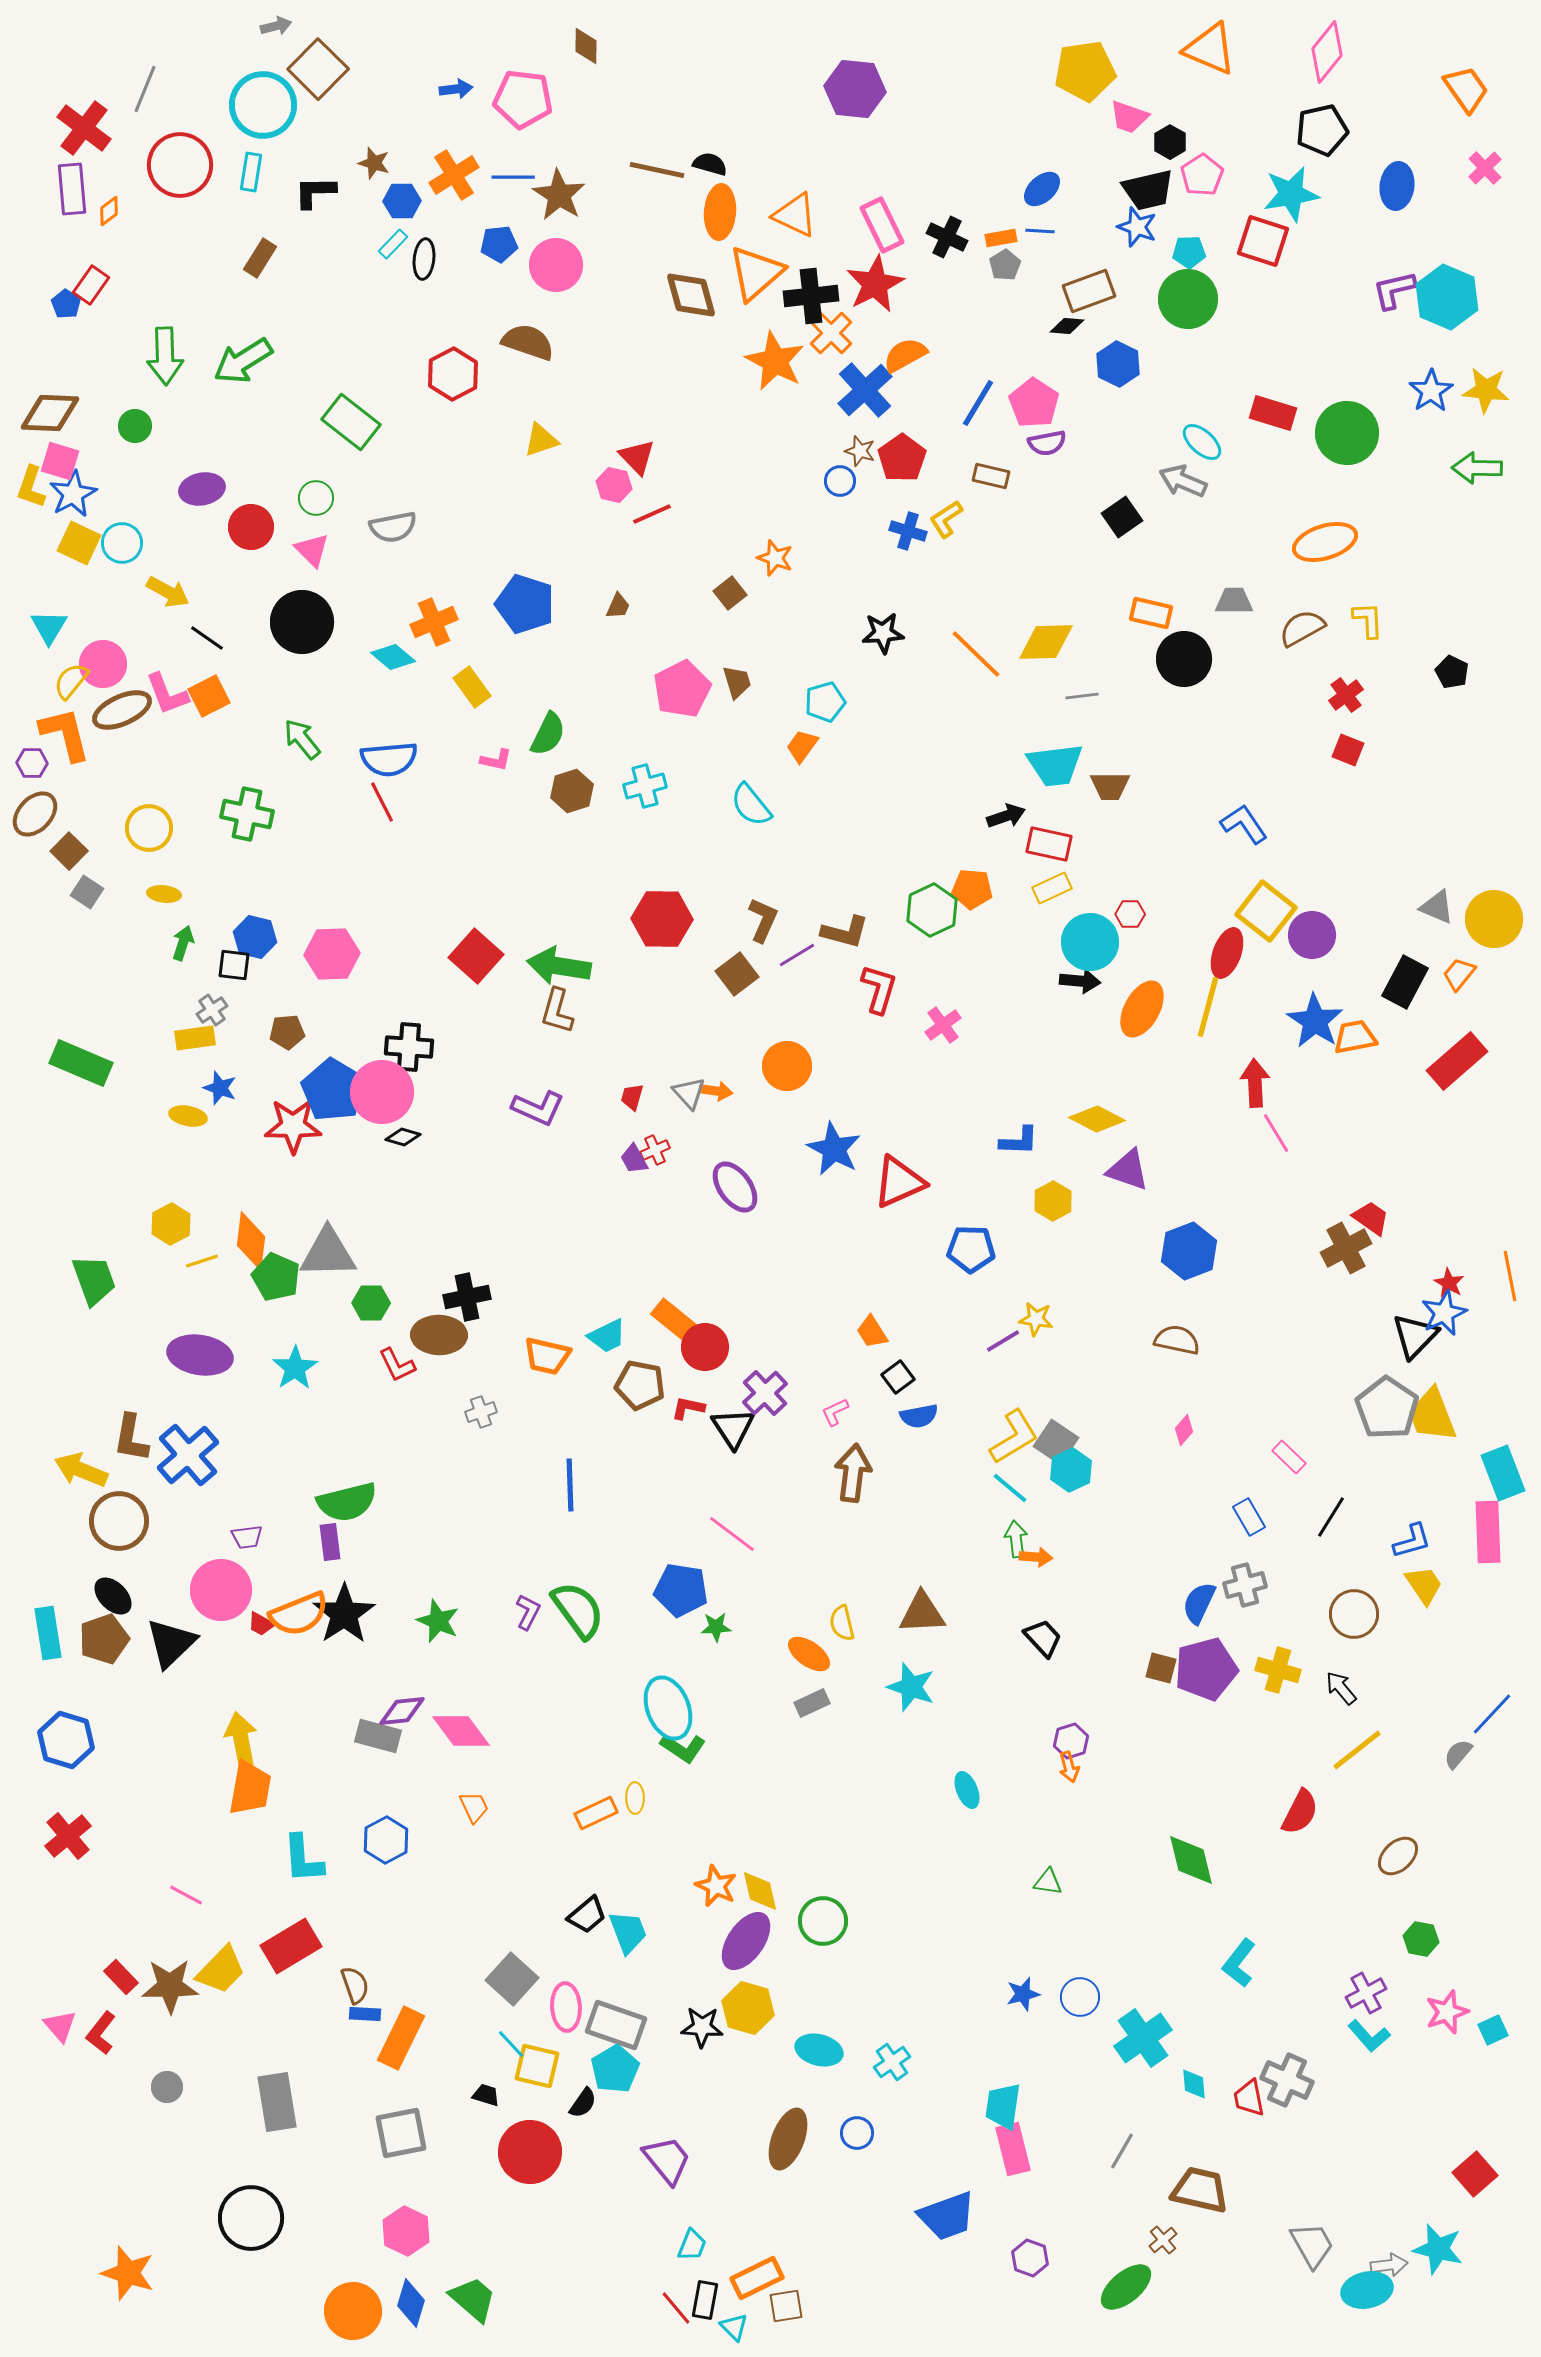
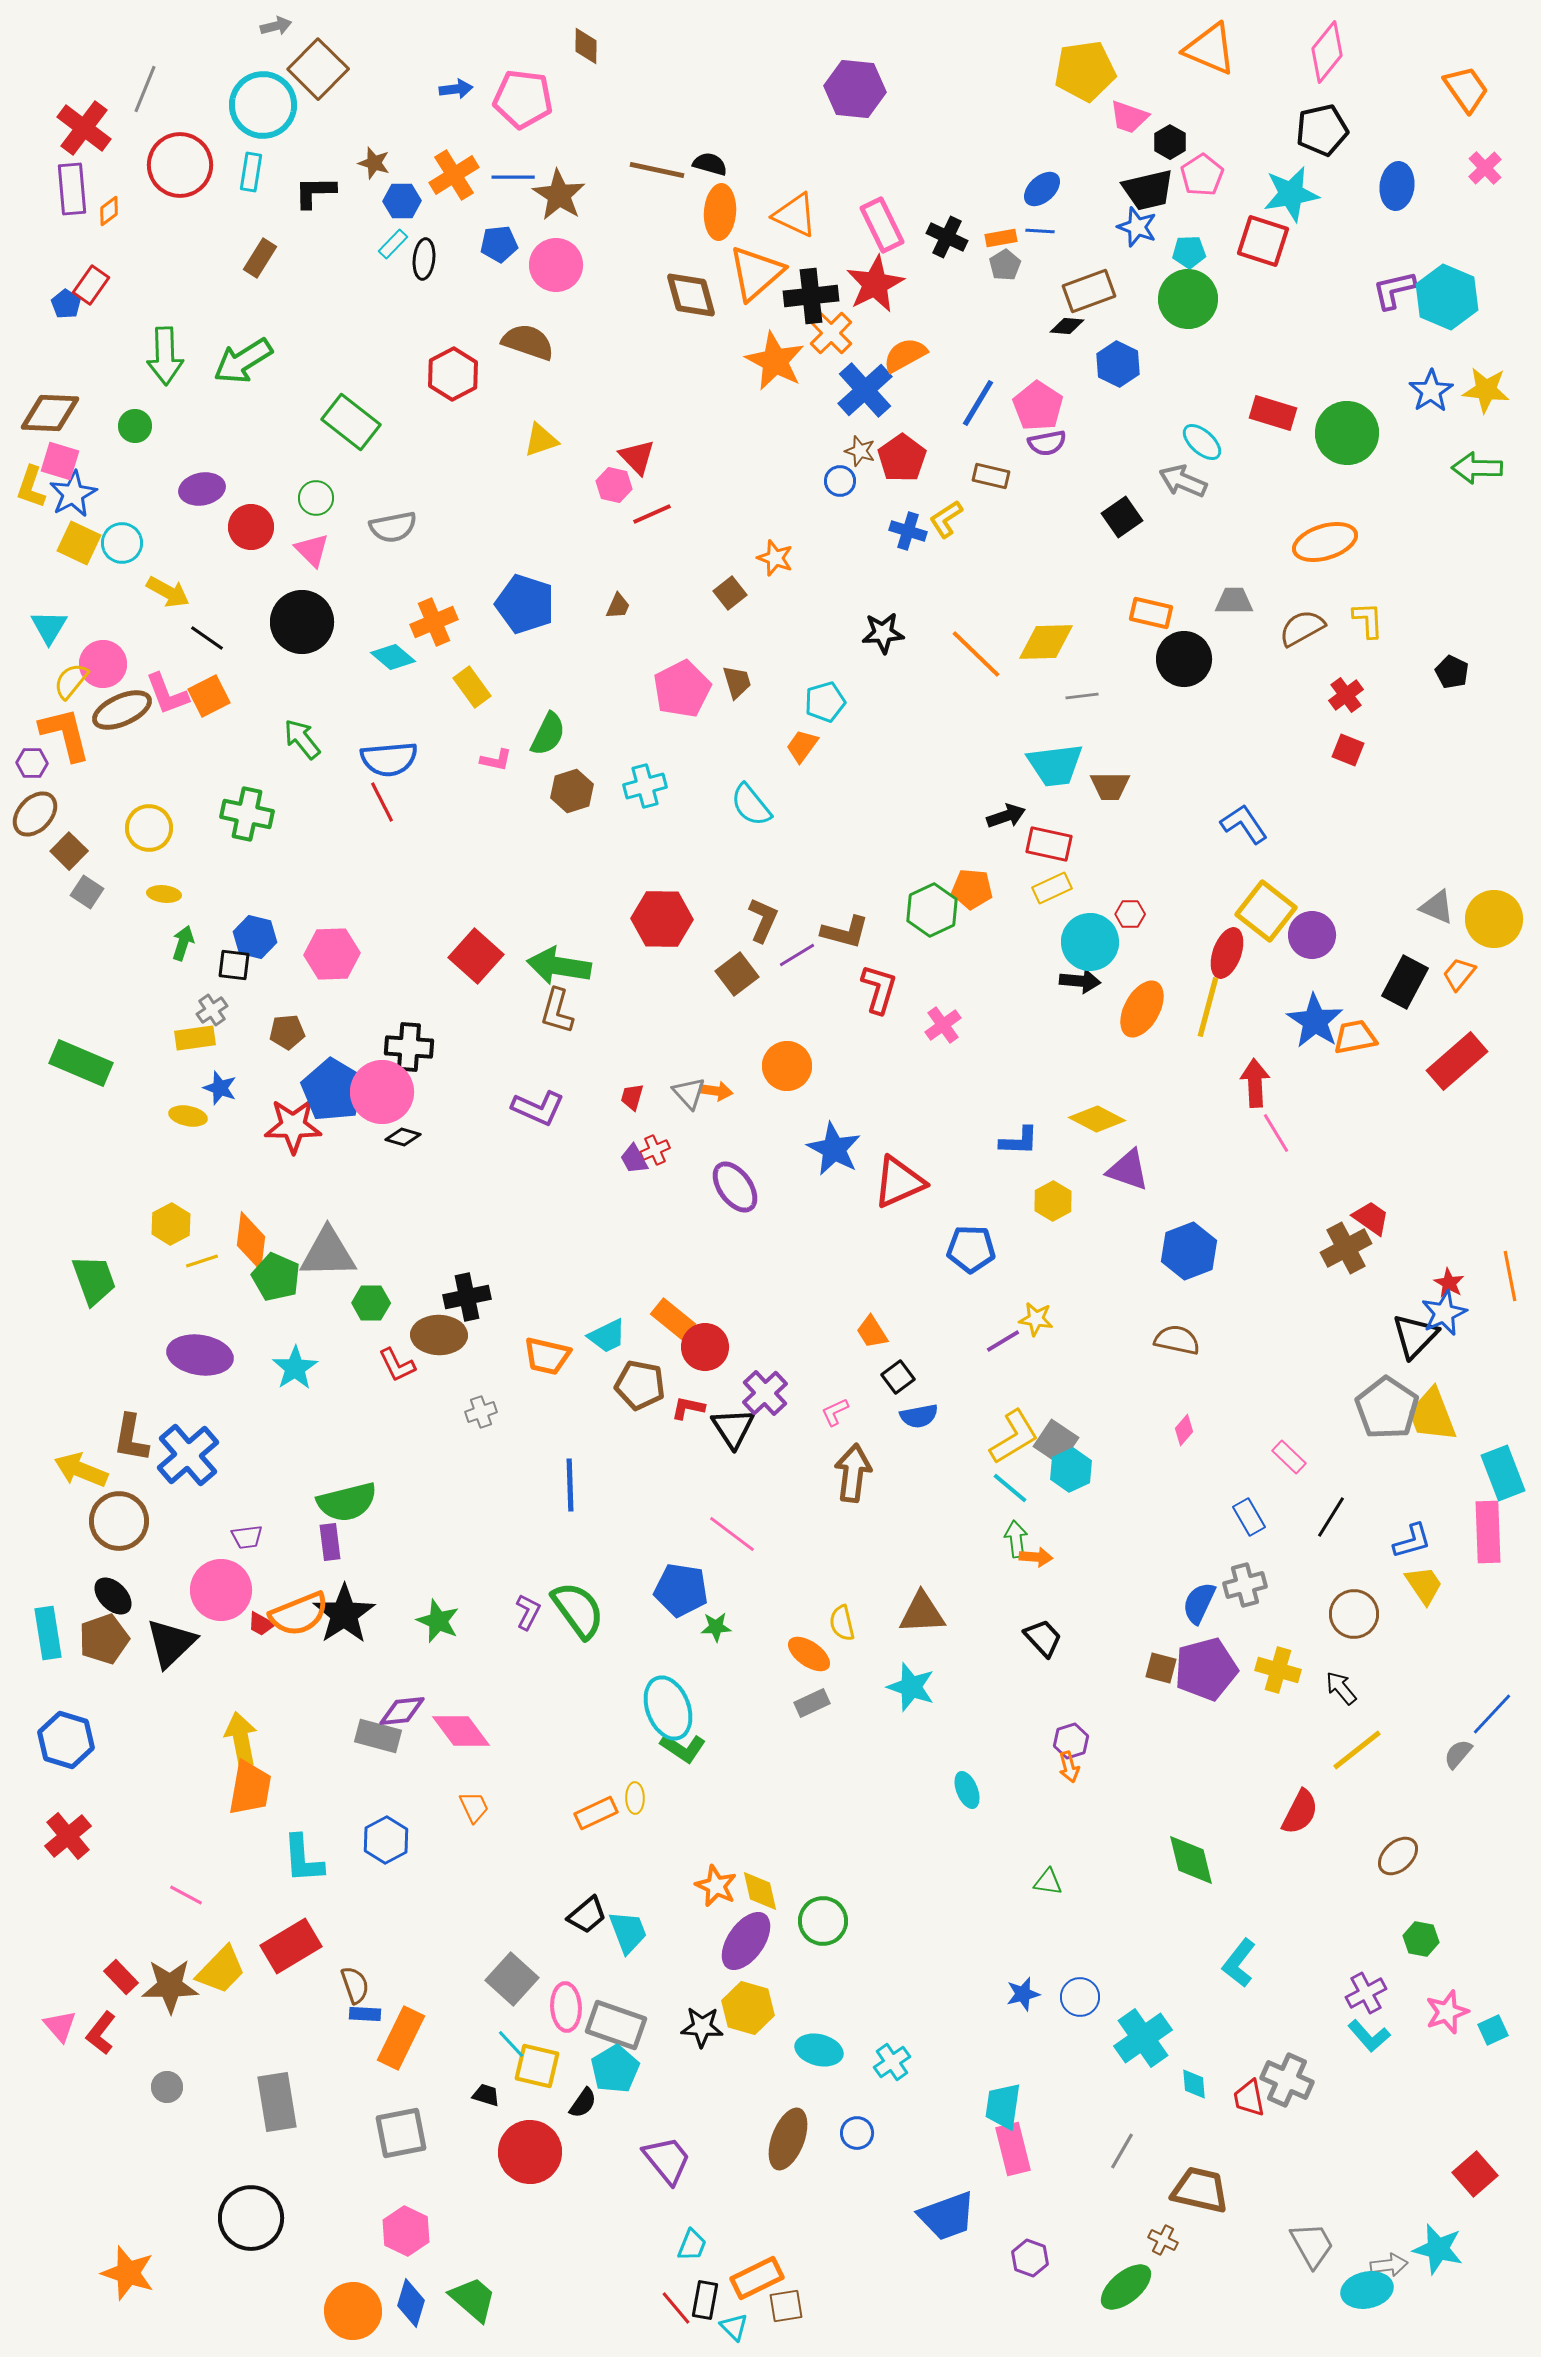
pink pentagon at (1034, 403): moved 4 px right, 3 px down
brown cross at (1163, 2240): rotated 24 degrees counterclockwise
